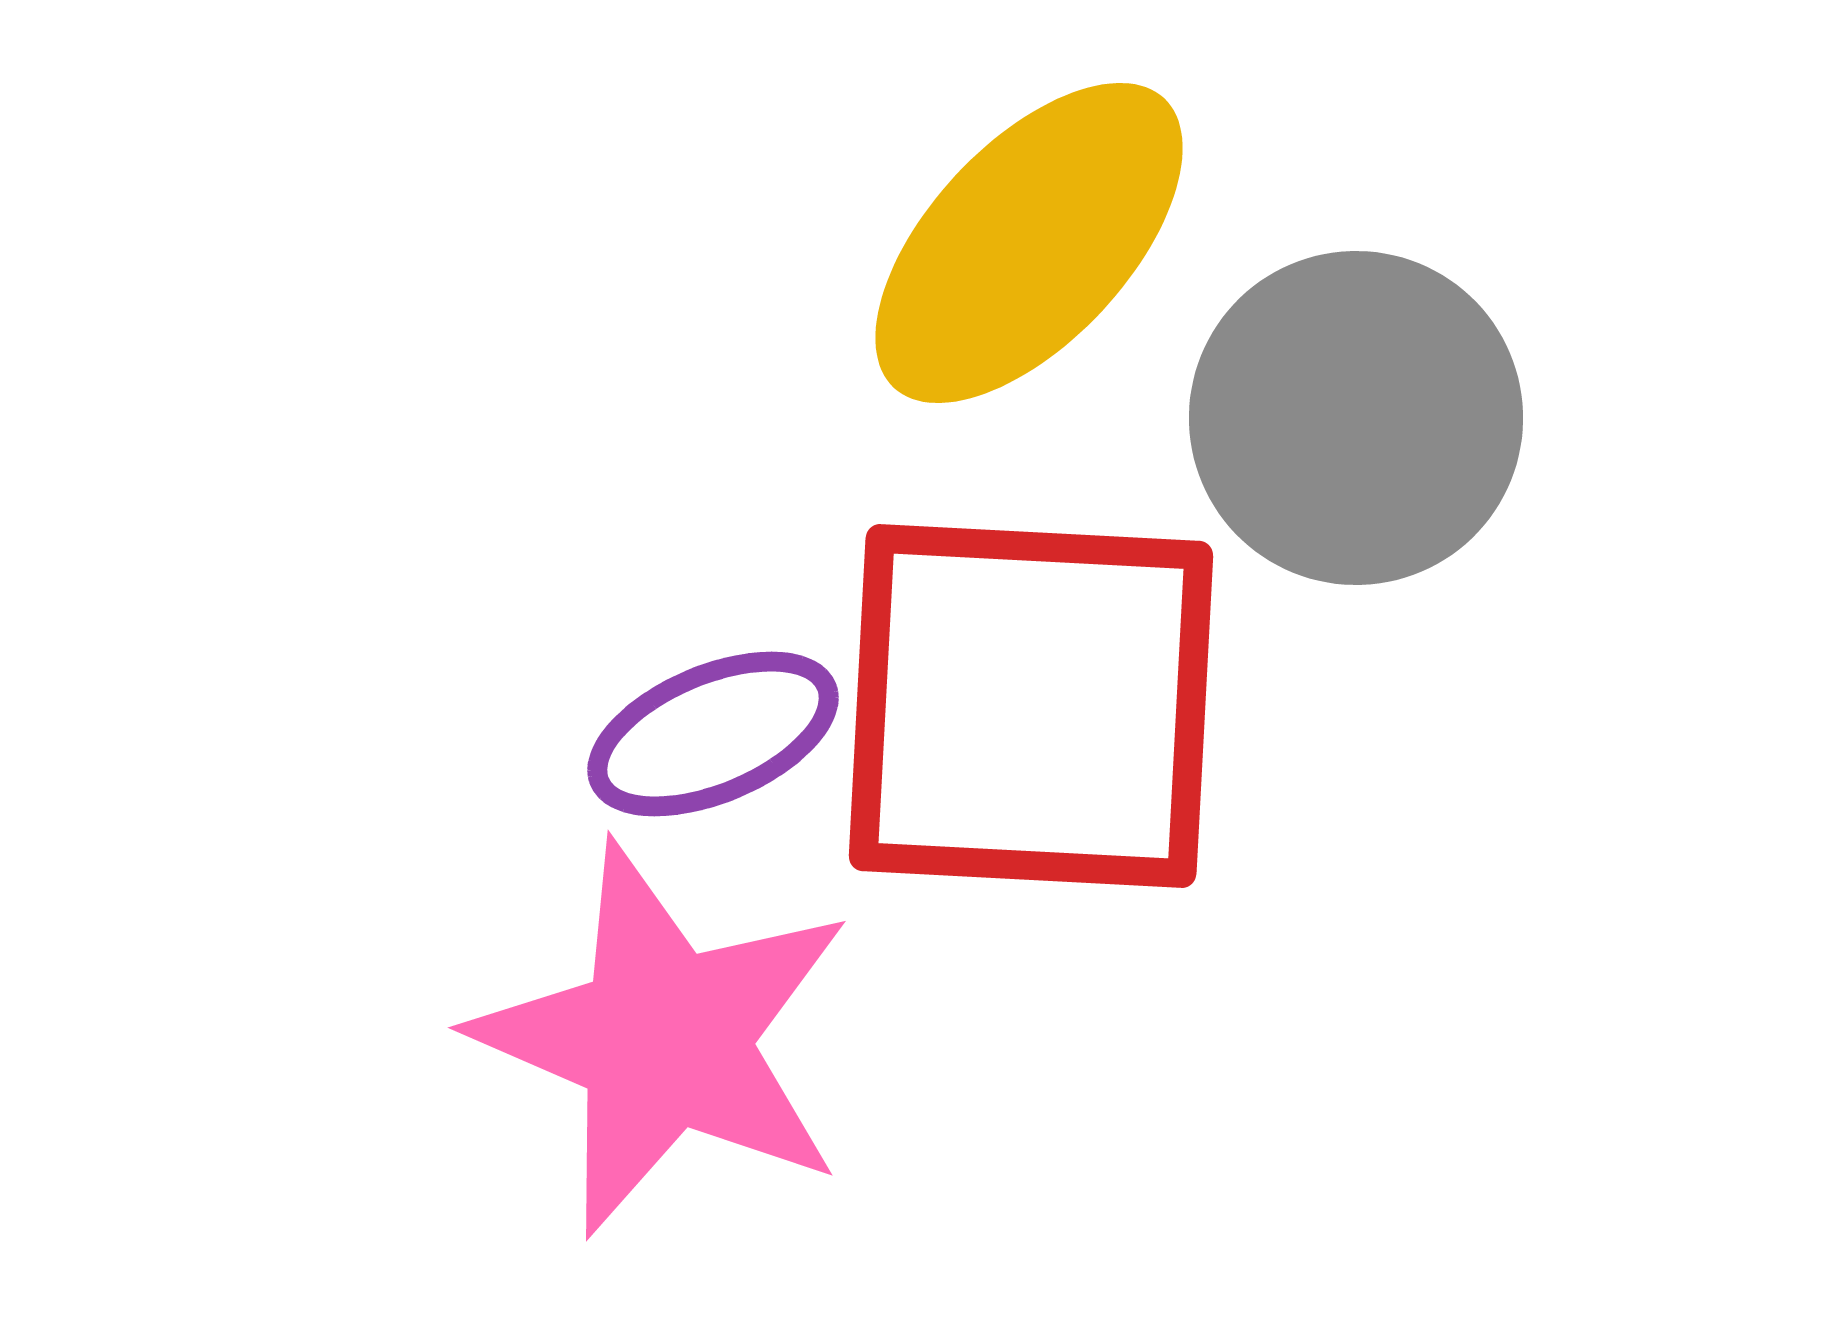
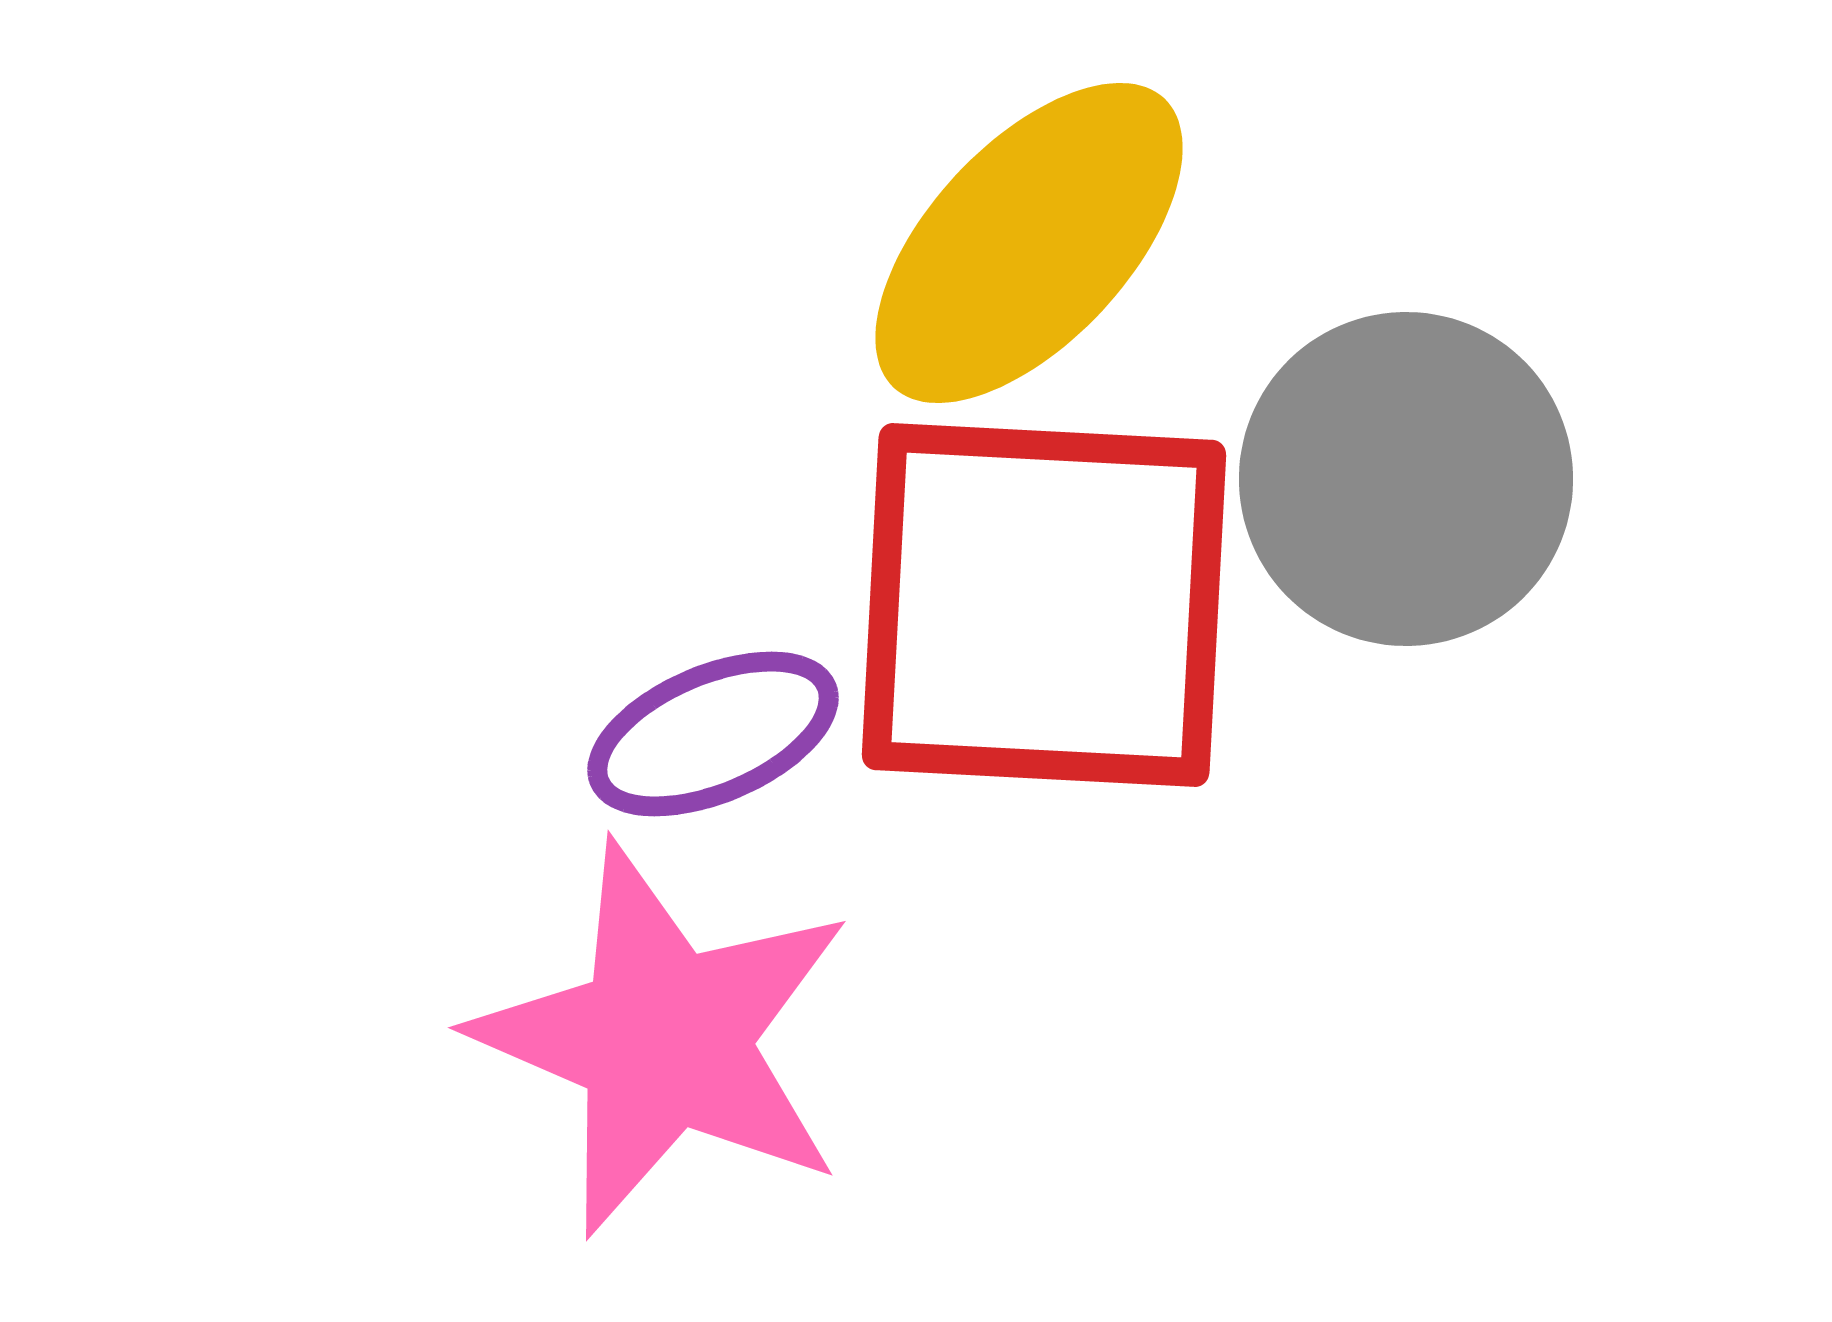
gray circle: moved 50 px right, 61 px down
red square: moved 13 px right, 101 px up
